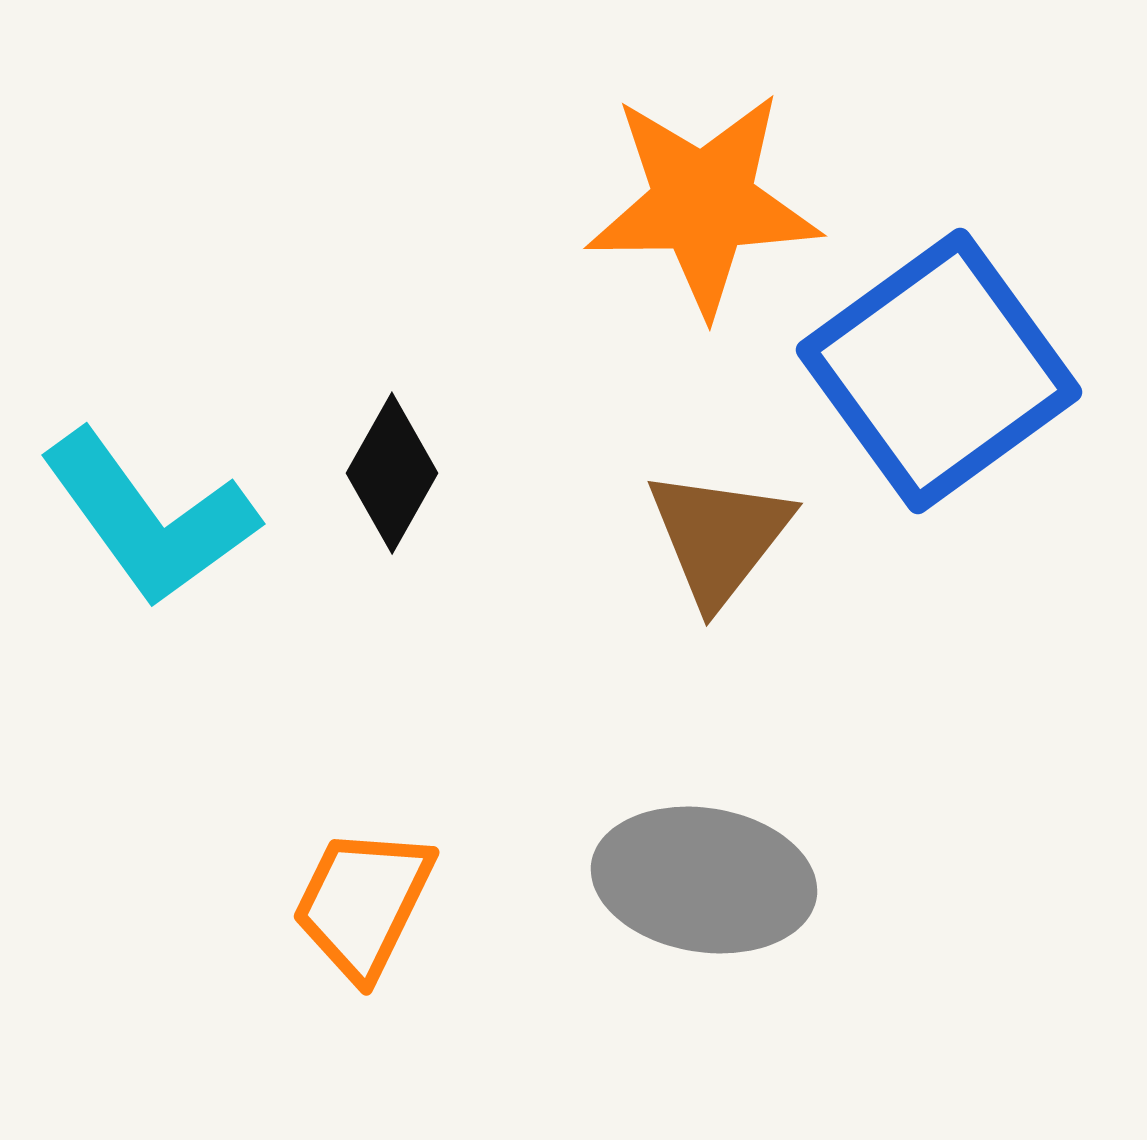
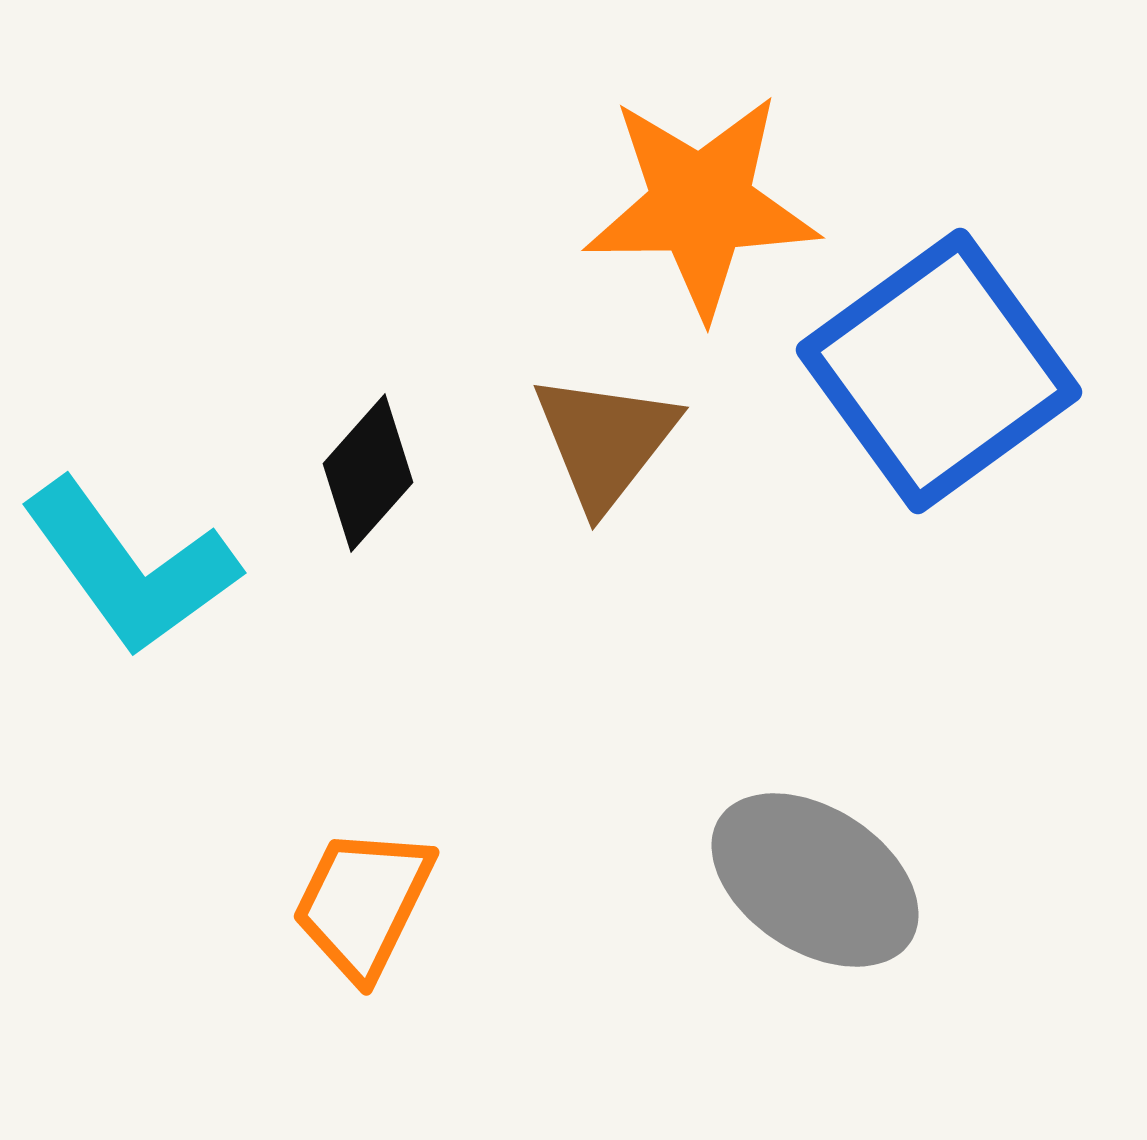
orange star: moved 2 px left, 2 px down
black diamond: moved 24 px left; rotated 12 degrees clockwise
cyan L-shape: moved 19 px left, 49 px down
brown triangle: moved 114 px left, 96 px up
gray ellipse: moved 111 px right; rotated 24 degrees clockwise
